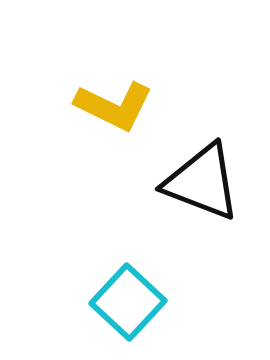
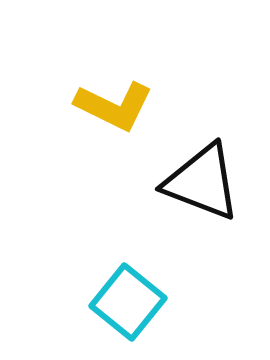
cyan square: rotated 4 degrees counterclockwise
